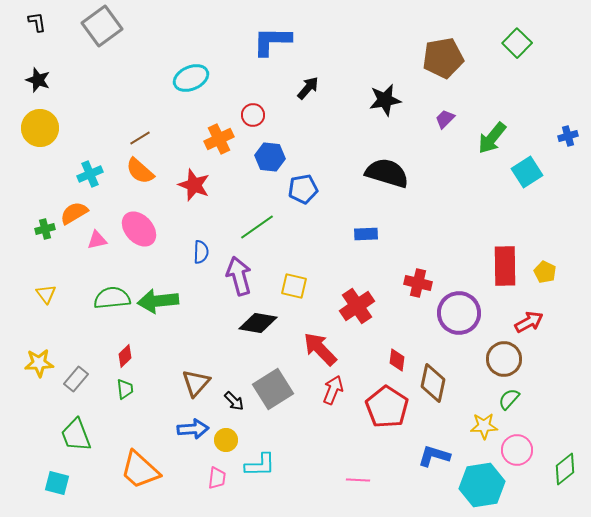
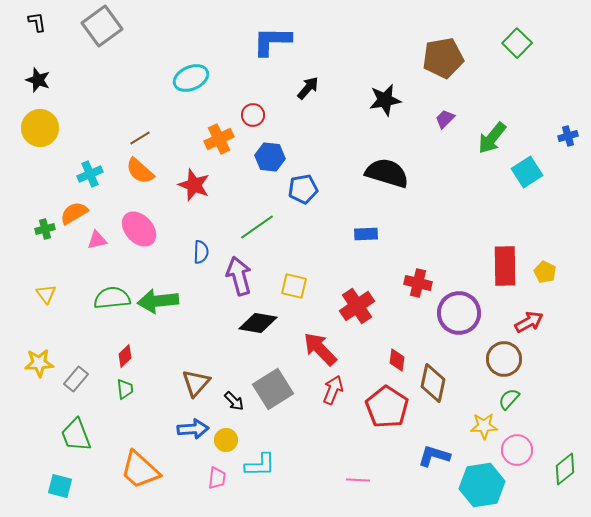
cyan square at (57, 483): moved 3 px right, 3 px down
